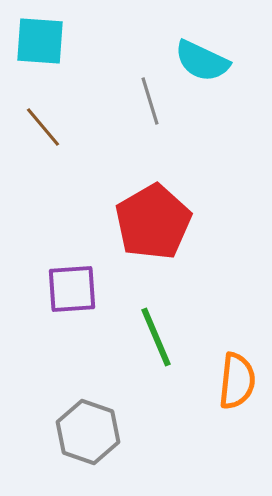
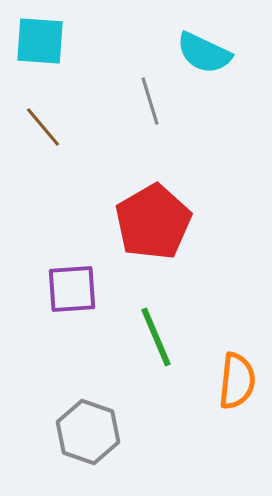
cyan semicircle: moved 2 px right, 8 px up
